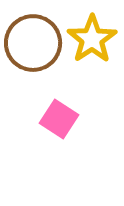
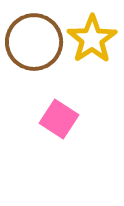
brown circle: moved 1 px right, 1 px up
